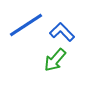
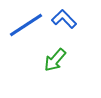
blue L-shape: moved 2 px right, 13 px up
